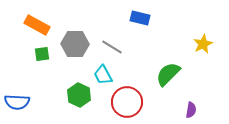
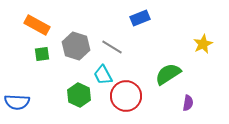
blue rectangle: rotated 36 degrees counterclockwise
gray hexagon: moved 1 px right, 2 px down; rotated 16 degrees clockwise
green semicircle: rotated 12 degrees clockwise
red circle: moved 1 px left, 6 px up
purple semicircle: moved 3 px left, 7 px up
